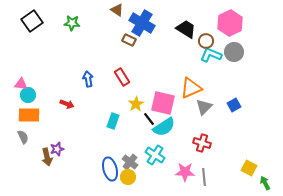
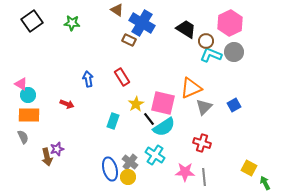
pink triangle: rotated 24 degrees clockwise
